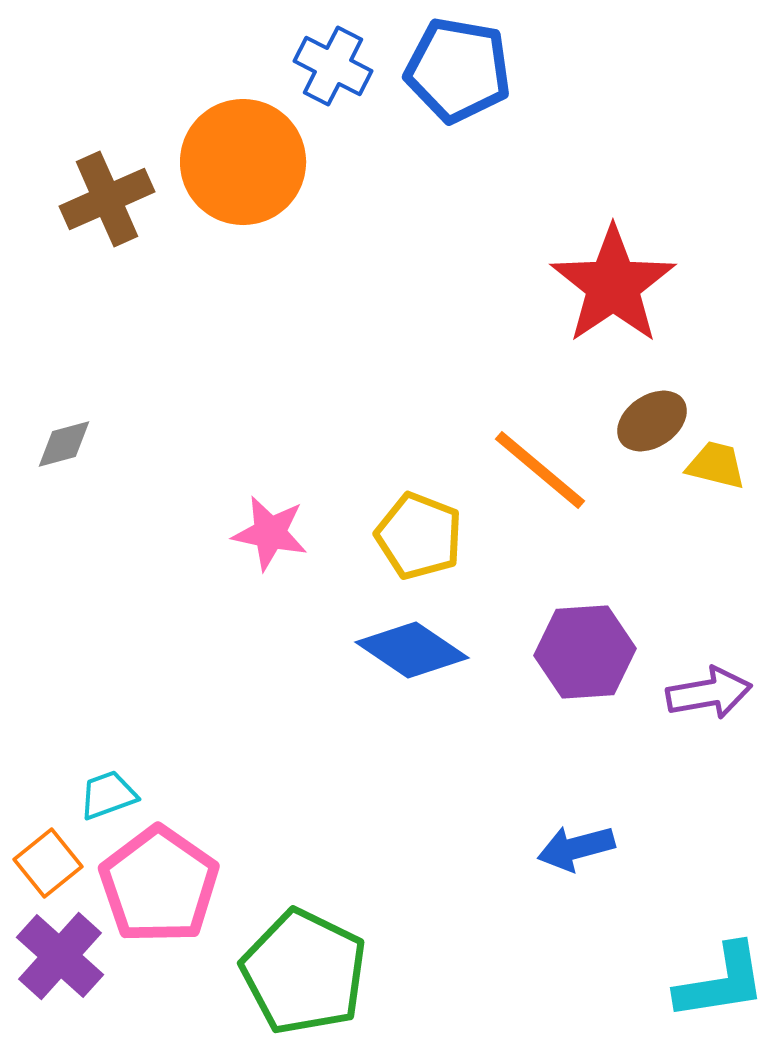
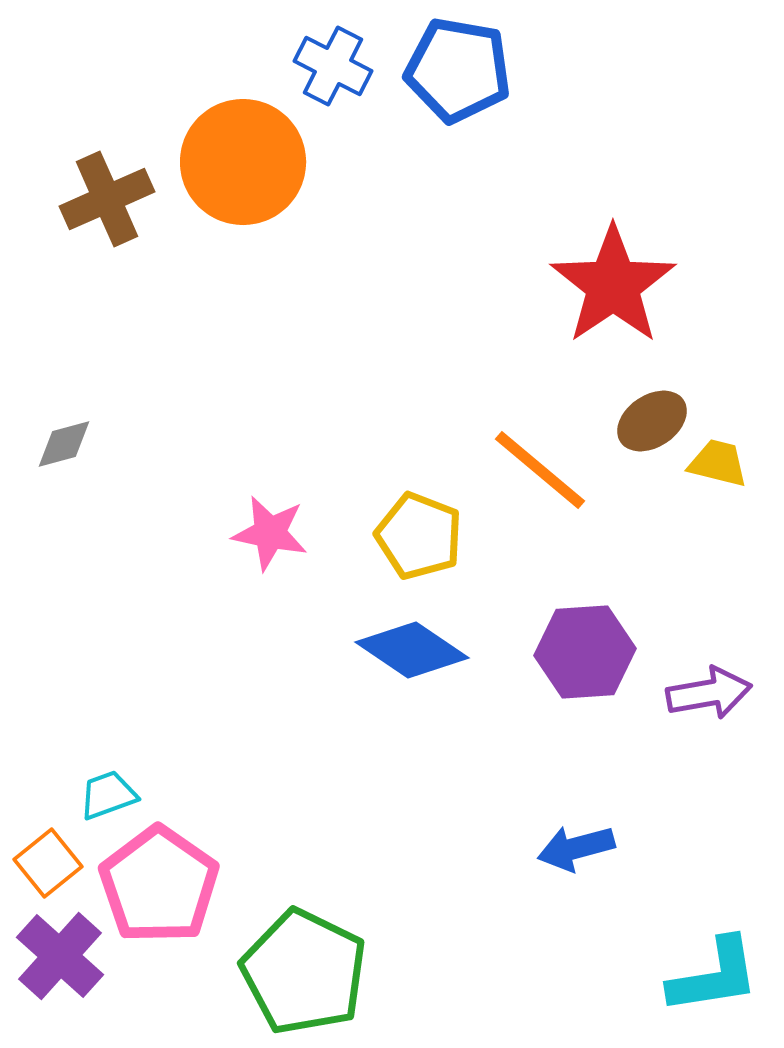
yellow trapezoid: moved 2 px right, 2 px up
cyan L-shape: moved 7 px left, 6 px up
